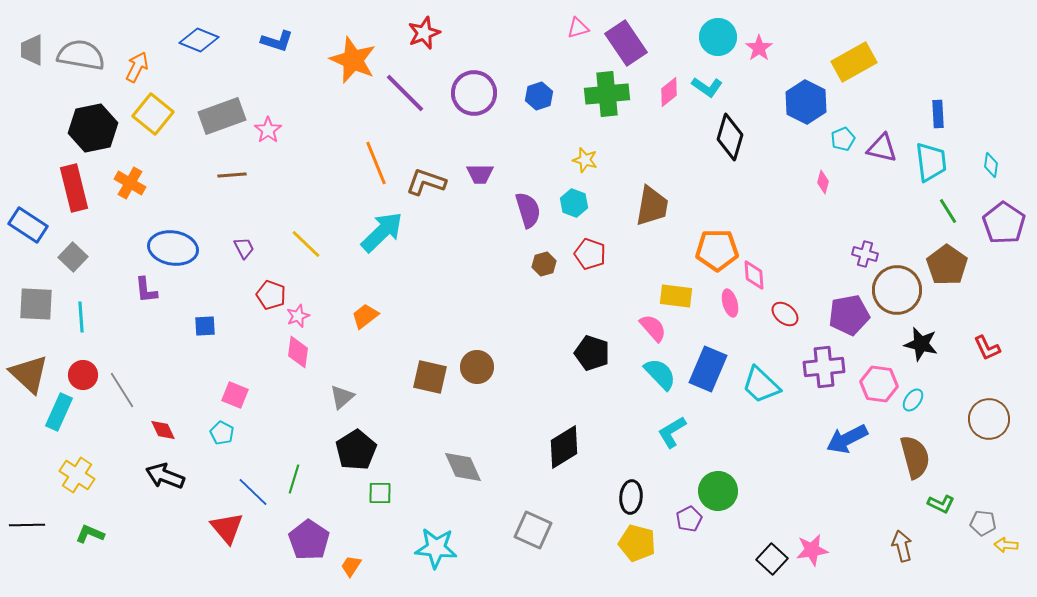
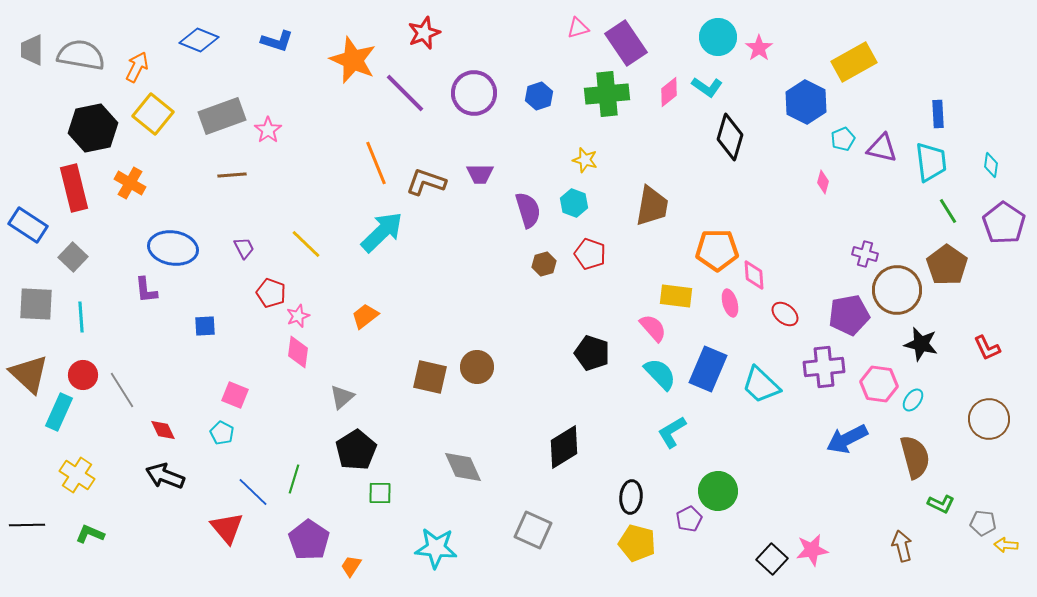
red pentagon at (271, 295): moved 2 px up
